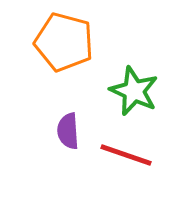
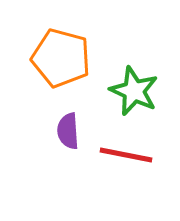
orange pentagon: moved 3 px left, 16 px down
red line: rotated 8 degrees counterclockwise
